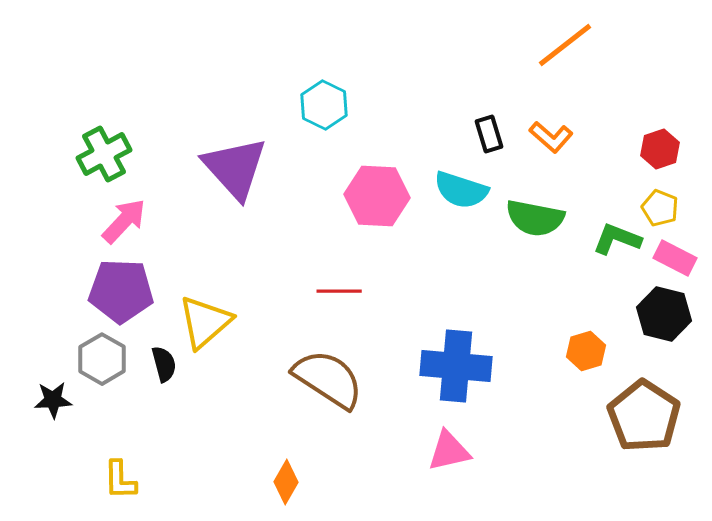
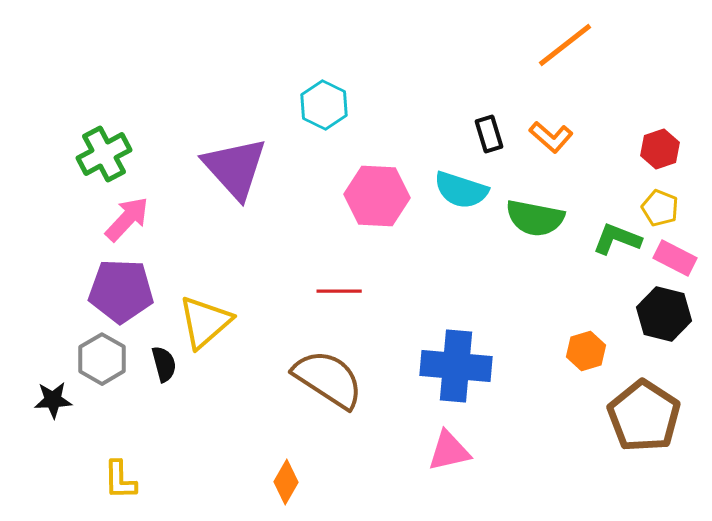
pink arrow: moved 3 px right, 2 px up
